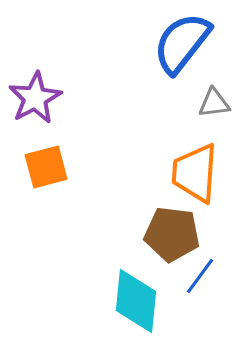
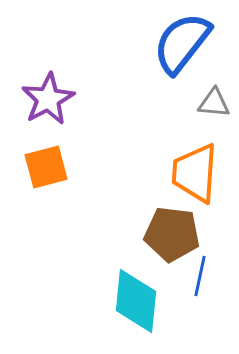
purple star: moved 13 px right, 1 px down
gray triangle: rotated 12 degrees clockwise
blue line: rotated 24 degrees counterclockwise
